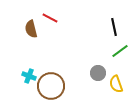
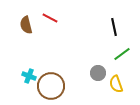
brown semicircle: moved 5 px left, 4 px up
green line: moved 2 px right, 3 px down
